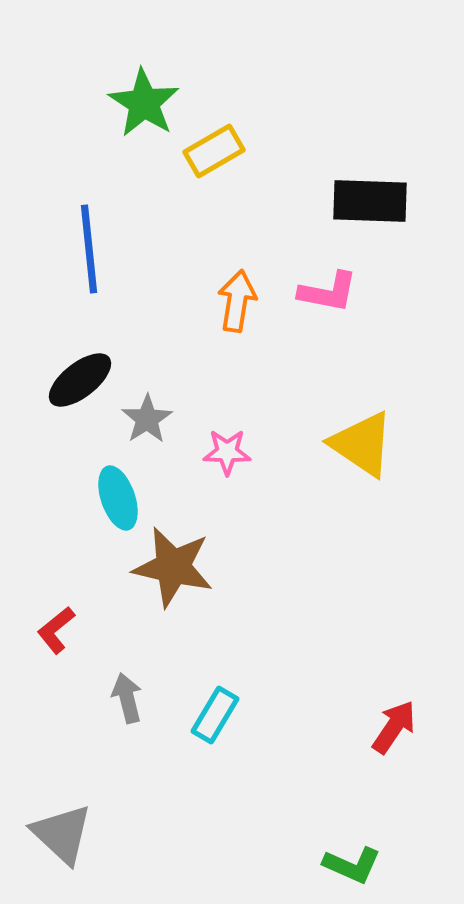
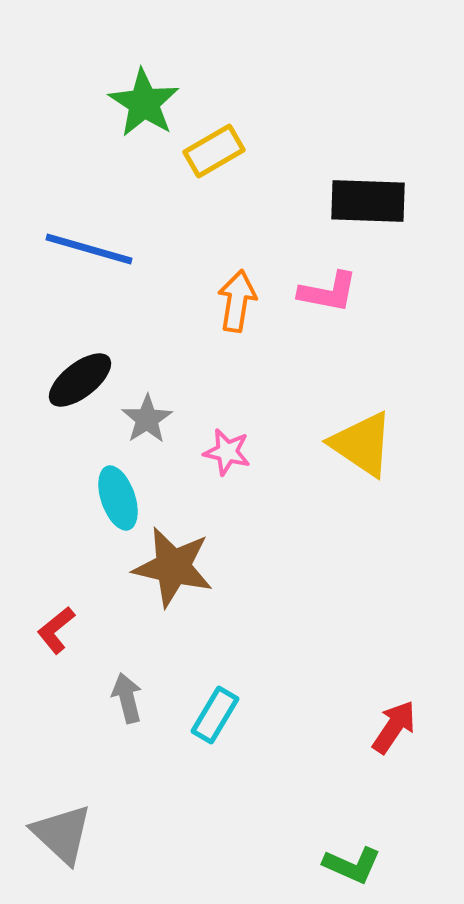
black rectangle: moved 2 px left
blue line: rotated 68 degrees counterclockwise
pink star: rotated 12 degrees clockwise
